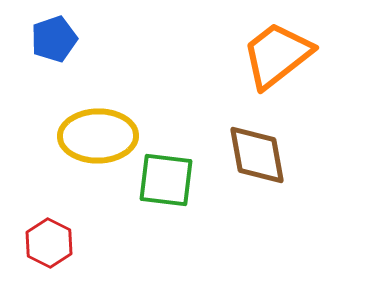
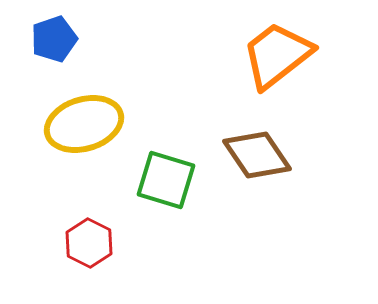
yellow ellipse: moved 14 px left, 12 px up; rotated 16 degrees counterclockwise
brown diamond: rotated 24 degrees counterclockwise
green square: rotated 10 degrees clockwise
red hexagon: moved 40 px right
